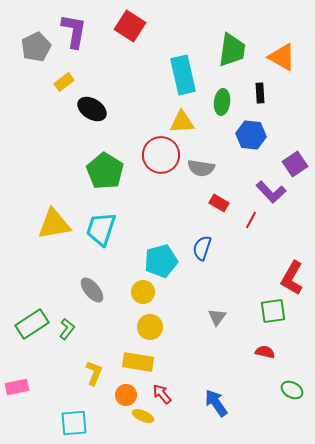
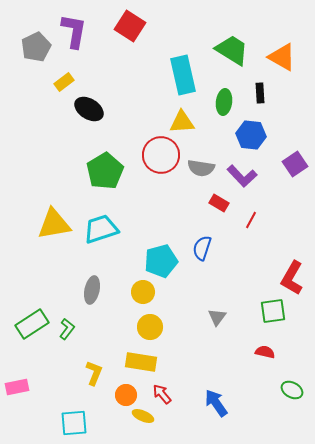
green trapezoid at (232, 50): rotated 66 degrees counterclockwise
green ellipse at (222, 102): moved 2 px right
black ellipse at (92, 109): moved 3 px left
green pentagon at (105, 171): rotated 9 degrees clockwise
purple L-shape at (271, 192): moved 29 px left, 16 px up
cyan trapezoid at (101, 229): rotated 54 degrees clockwise
gray ellipse at (92, 290): rotated 52 degrees clockwise
yellow rectangle at (138, 362): moved 3 px right
